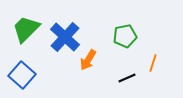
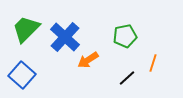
orange arrow: rotated 25 degrees clockwise
black line: rotated 18 degrees counterclockwise
